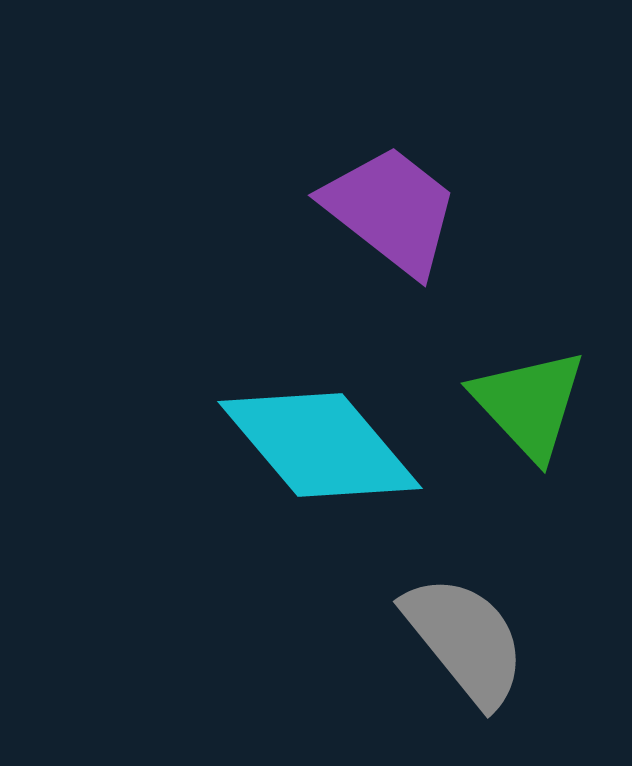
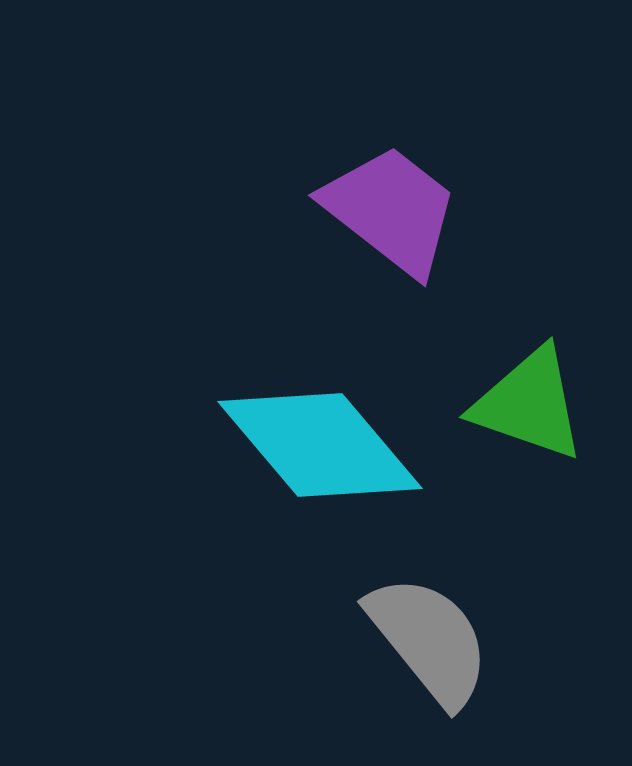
green triangle: rotated 28 degrees counterclockwise
gray semicircle: moved 36 px left
